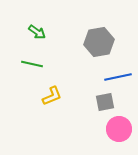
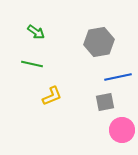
green arrow: moved 1 px left
pink circle: moved 3 px right, 1 px down
